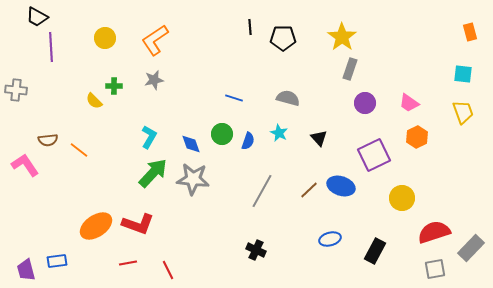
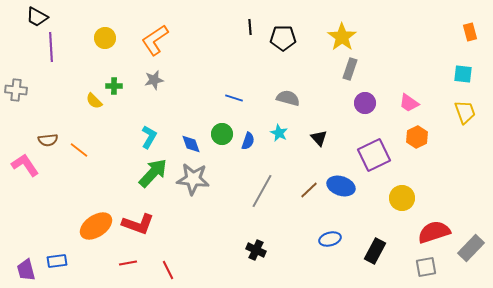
yellow trapezoid at (463, 112): moved 2 px right
gray square at (435, 269): moved 9 px left, 2 px up
